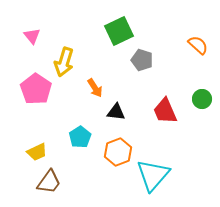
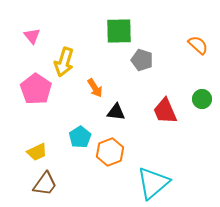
green square: rotated 24 degrees clockwise
orange hexagon: moved 8 px left
cyan triangle: moved 8 px down; rotated 9 degrees clockwise
brown trapezoid: moved 4 px left, 2 px down
